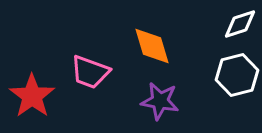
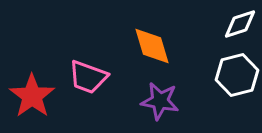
pink trapezoid: moved 2 px left, 5 px down
